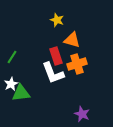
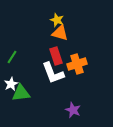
orange triangle: moved 12 px left, 7 px up
purple star: moved 9 px left, 4 px up
